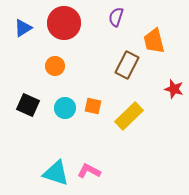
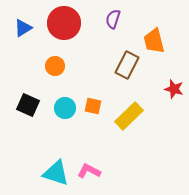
purple semicircle: moved 3 px left, 2 px down
